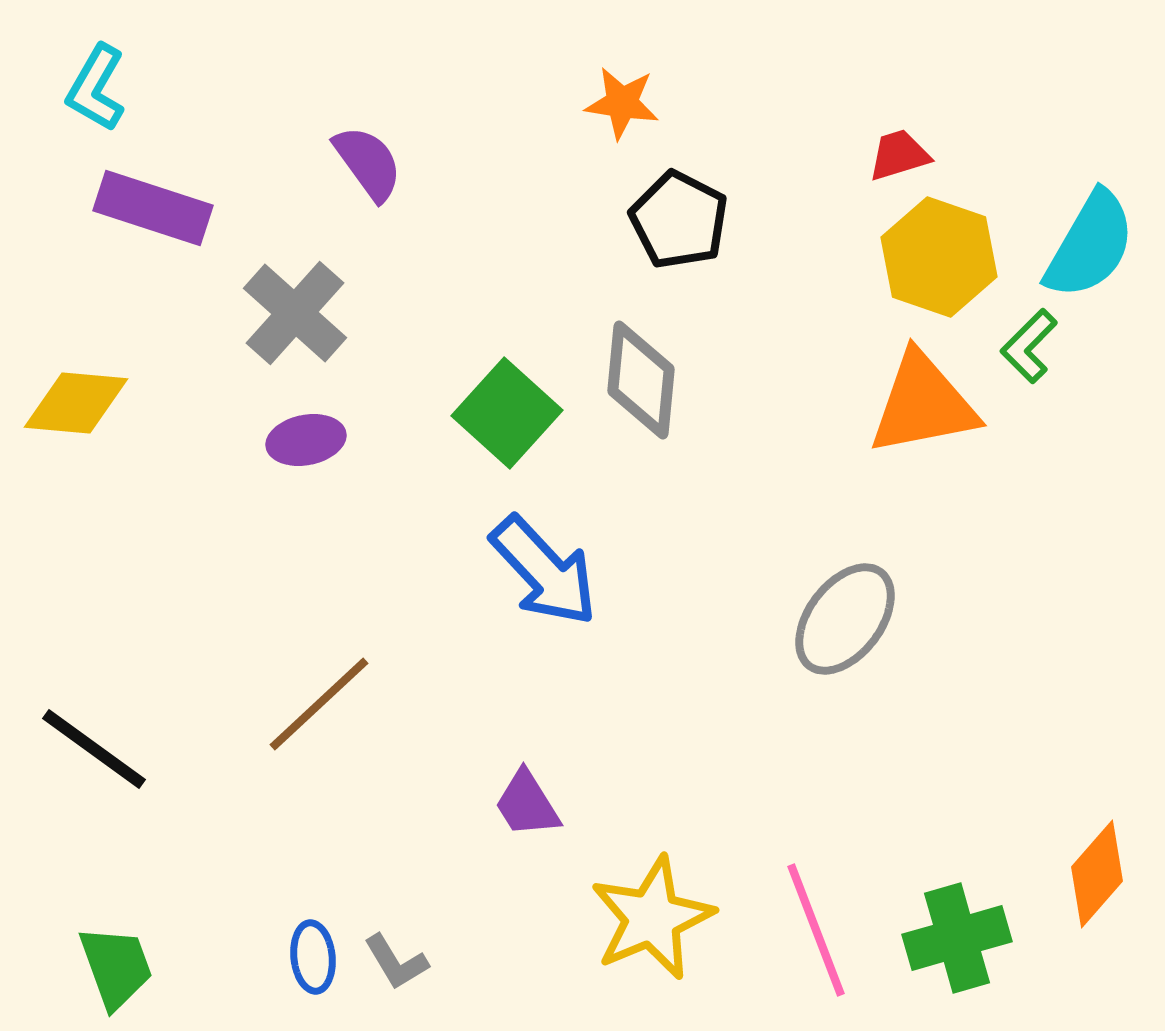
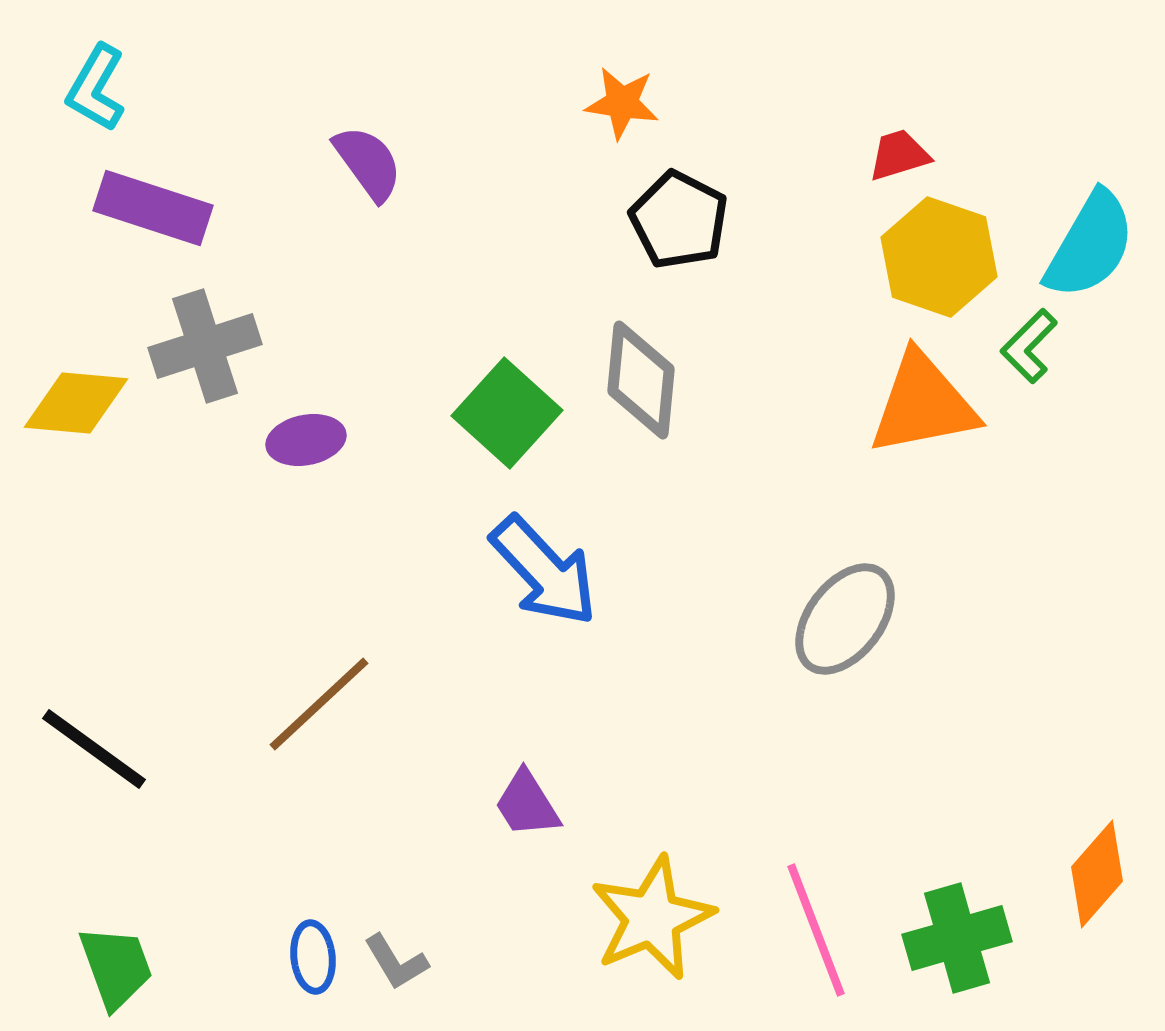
gray cross: moved 90 px left, 33 px down; rotated 30 degrees clockwise
